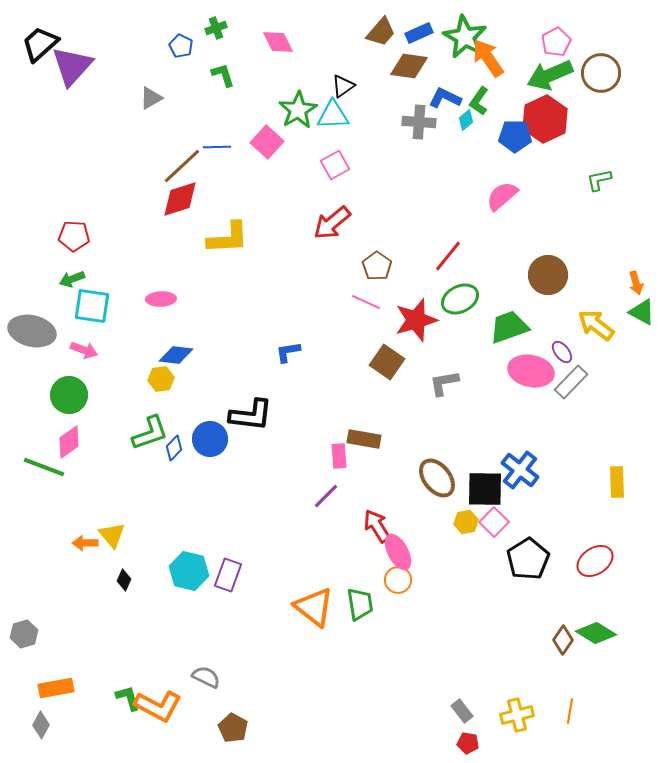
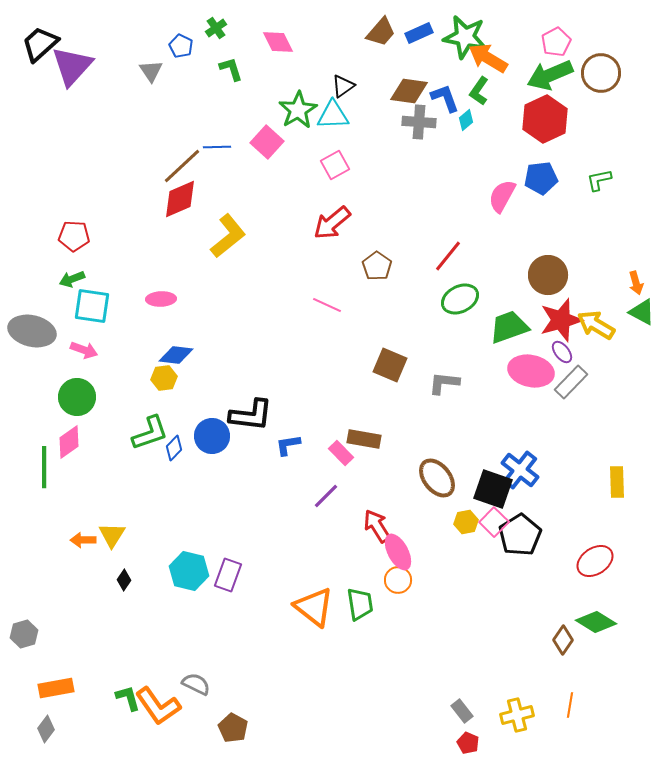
green cross at (216, 28): rotated 15 degrees counterclockwise
green star at (465, 37): rotated 18 degrees counterclockwise
orange arrow at (488, 58): rotated 24 degrees counterclockwise
brown diamond at (409, 66): moved 25 px down
green L-shape at (223, 75): moved 8 px right, 6 px up
gray triangle at (151, 98): moved 27 px up; rotated 35 degrees counterclockwise
blue L-shape at (445, 98): rotated 44 degrees clockwise
green L-shape at (479, 101): moved 10 px up
blue pentagon at (515, 136): moved 26 px right, 42 px down; rotated 8 degrees counterclockwise
pink semicircle at (502, 196): rotated 20 degrees counterclockwise
red diamond at (180, 199): rotated 6 degrees counterclockwise
yellow L-shape at (228, 238): moved 2 px up; rotated 36 degrees counterclockwise
pink line at (366, 302): moved 39 px left, 3 px down
red star at (416, 320): moved 145 px right
yellow arrow at (596, 325): rotated 6 degrees counterclockwise
blue L-shape at (288, 352): moved 93 px down
brown square at (387, 362): moved 3 px right, 3 px down; rotated 12 degrees counterclockwise
yellow hexagon at (161, 379): moved 3 px right, 1 px up
gray L-shape at (444, 383): rotated 16 degrees clockwise
green circle at (69, 395): moved 8 px right, 2 px down
blue circle at (210, 439): moved 2 px right, 3 px up
pink rectangle at (339, 456): moved 2 px right, 3 px up; rotated 40 degrees counterclockwise
green line at (44, 467): rotated 69 degrees clockwise
black square at (485, 489): moved 8 px right; rotated 18 degrees clockwise
yellow triangle at (112, 535): rotated 12 degrees clockwise
orange arrow at (85, 543): moved 2 px left, 3 px up
black pentagon at (528, 559): moved 8 px left, 24 px up
black diamond at (124, 580): rotated 10 degrees clockwise
green diamond at (596, 633): moved 11 px up
gray semicircle at (206, 677): moved 10 px left, 7 px down
orange L-shape at (158, 706): rotated 27 degrees clockwise
orange line at (570, 711): moved 6 px up
gray diamond at (41, 725): moved 5 px right, 4 px down; rotated 8 degrees clockwise
red pentagon at (468, 743): rotated 15 degrees clockwise
